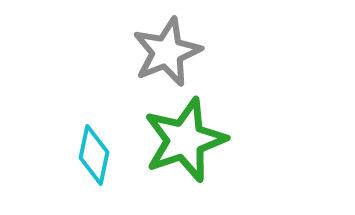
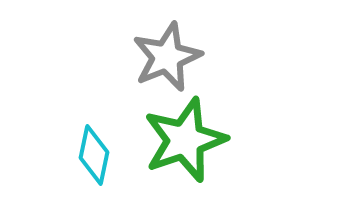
gray star: moved 5 px down
